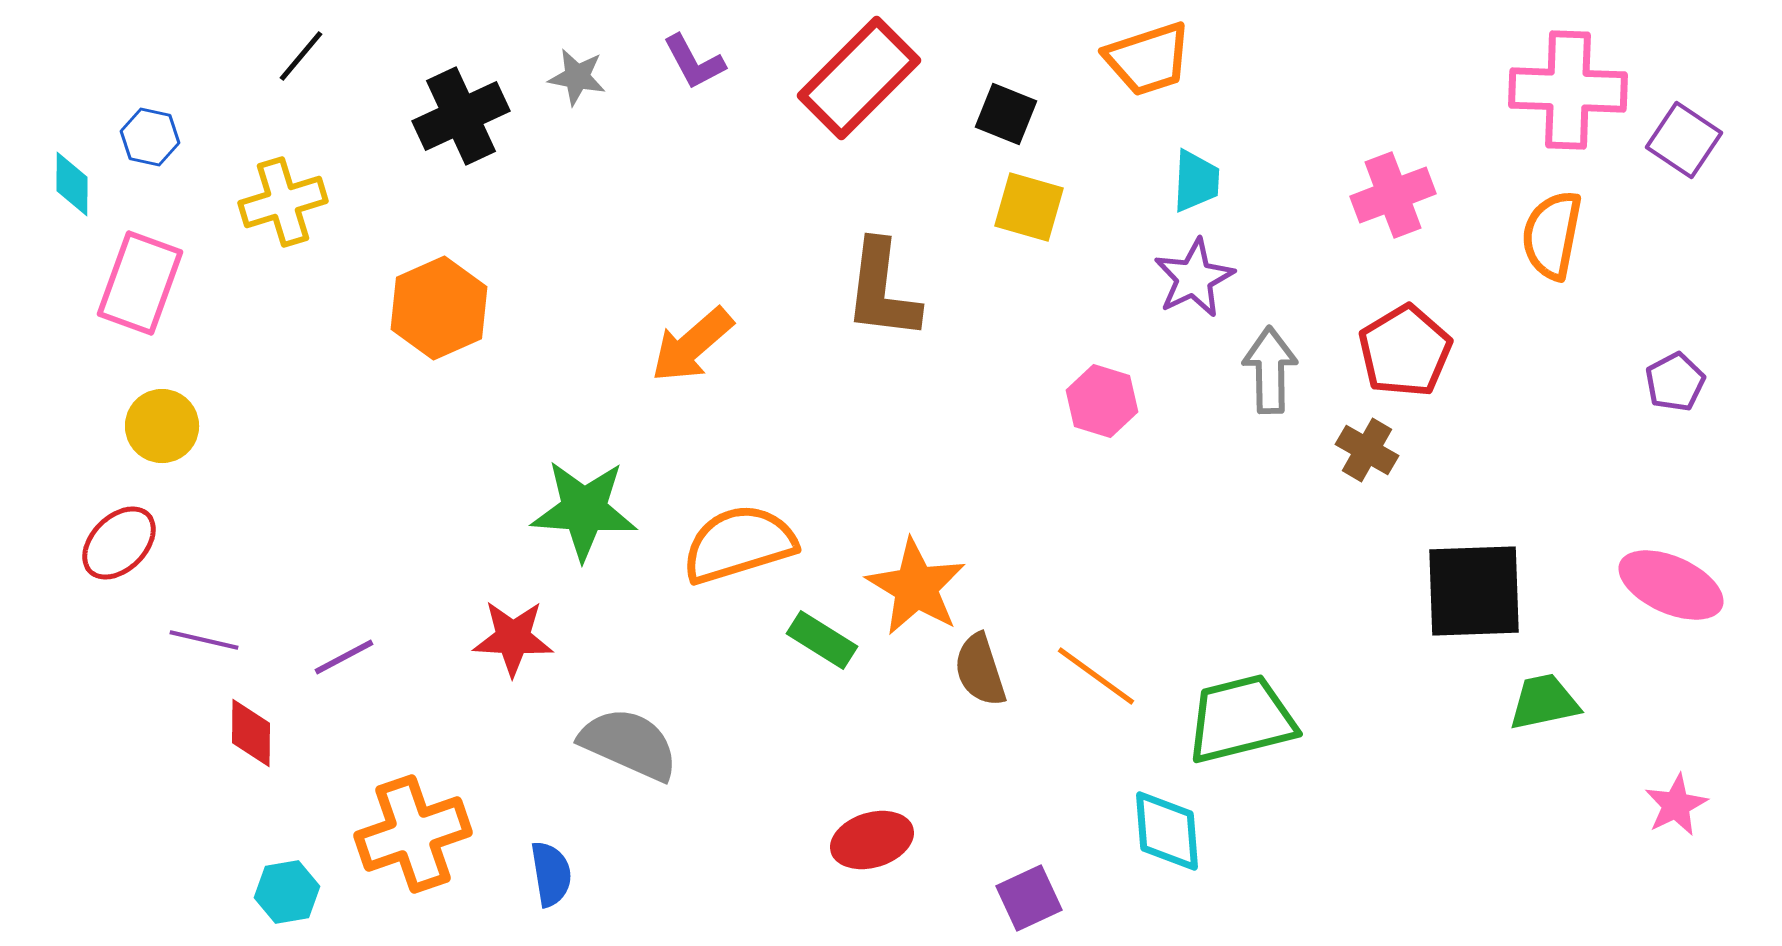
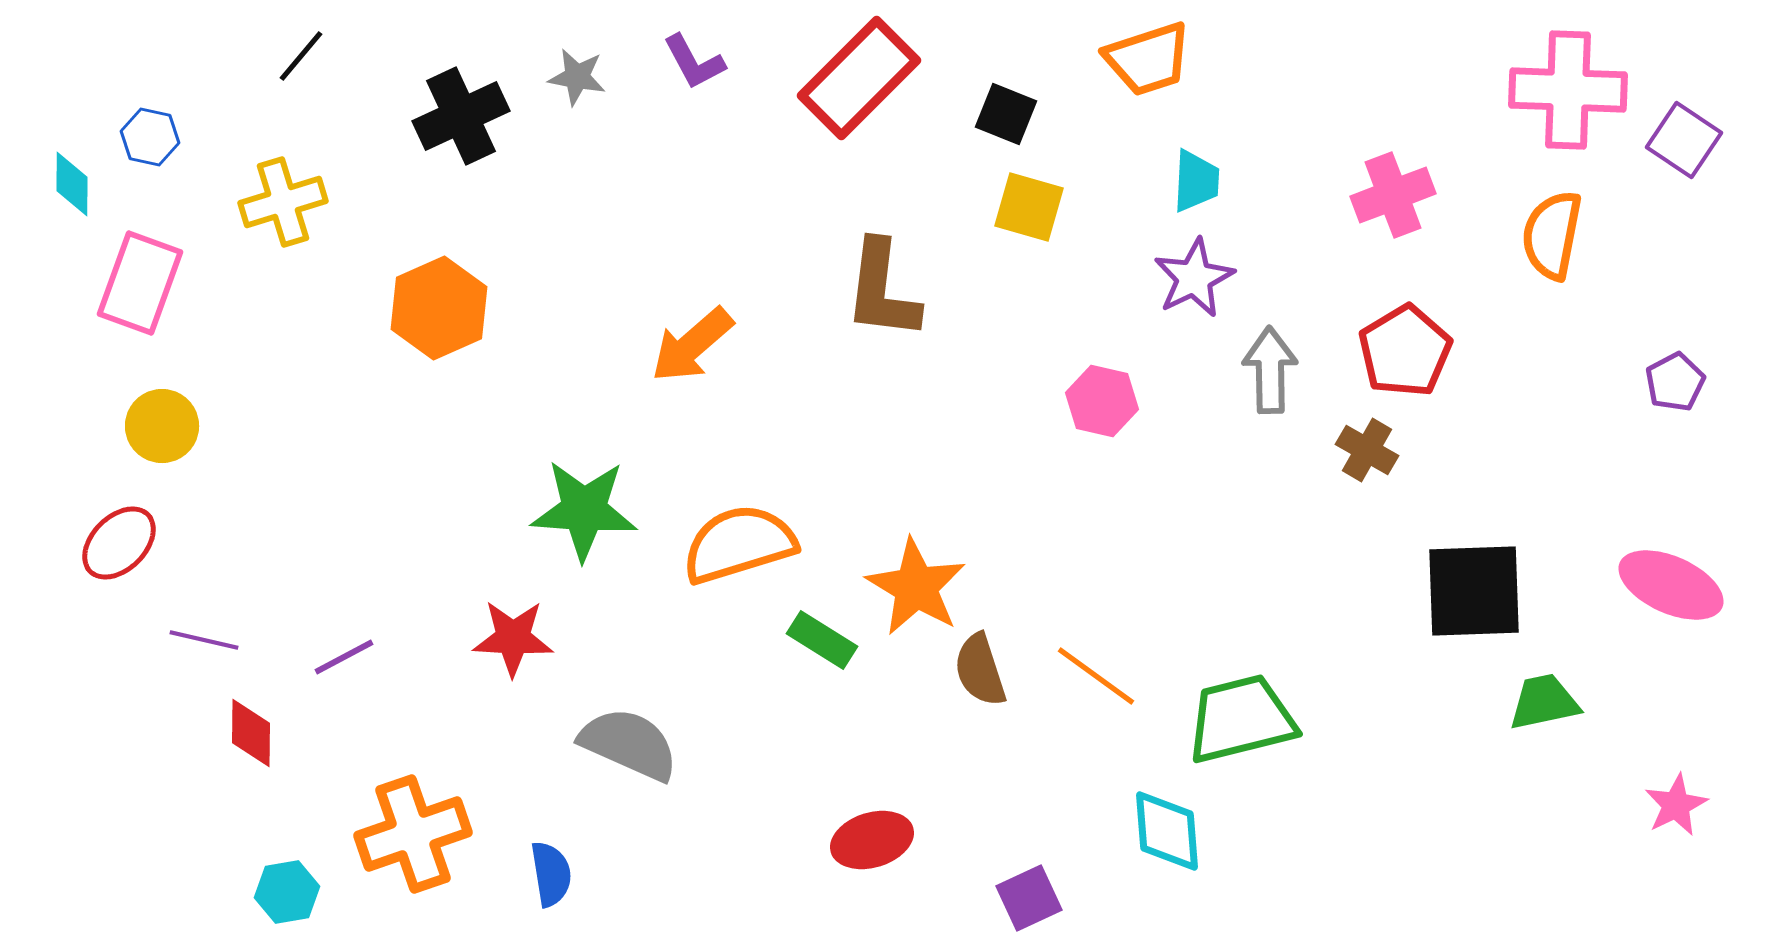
pink hexagon at (1102, 401): rotated 4 degrees counterclockwise
